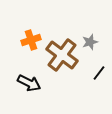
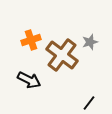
black line: moved 10 px left, 30 px down
black arrow: moved 3 px up
